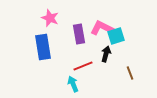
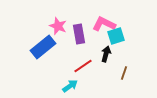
pink star: moved 8 px right, 8 px down
pink L-shape: moved 2 px right, 4 px up
blue rectangle: rotated 60 degrees clockwise
red line: rotated 12 degrees counterclockwise
brown line: moved 6 px left; rotated 40 degrees clockwise
cyan arrow: moved 3 px left, 2 px down; rotated 77 degrees clockwise
